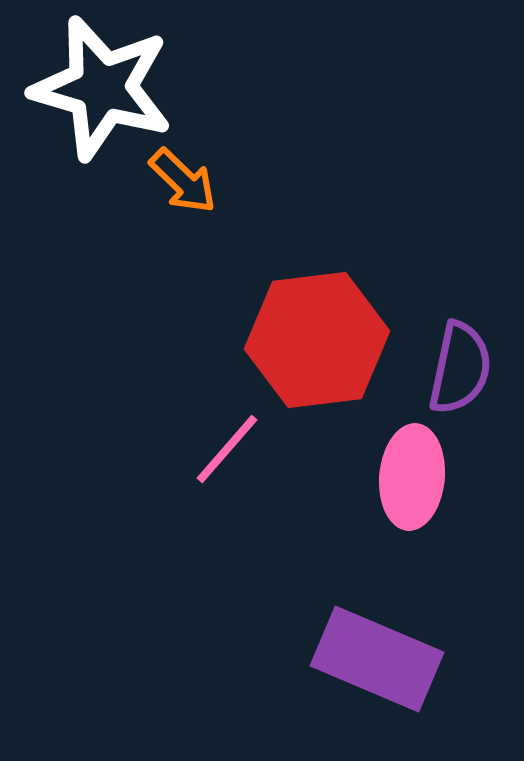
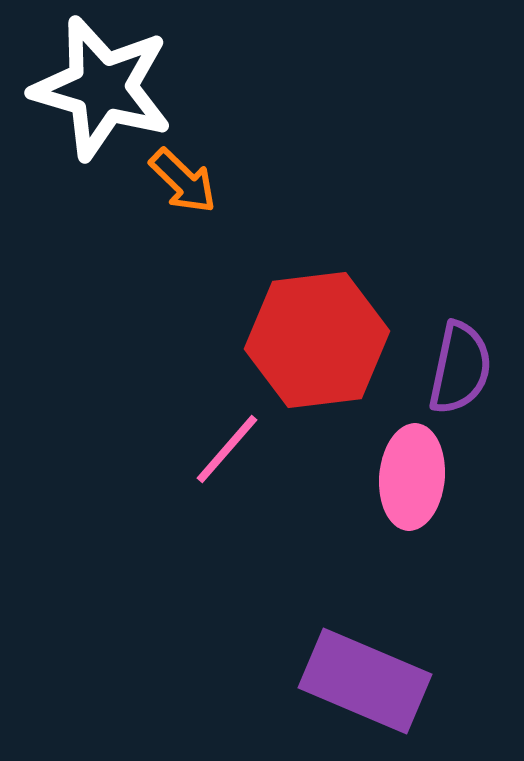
purple rectangle: moved 12 px left, 22 px down
